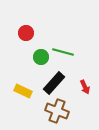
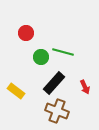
yellow rectangle: moved 7 px left; rotated 12 degrees clockwise
